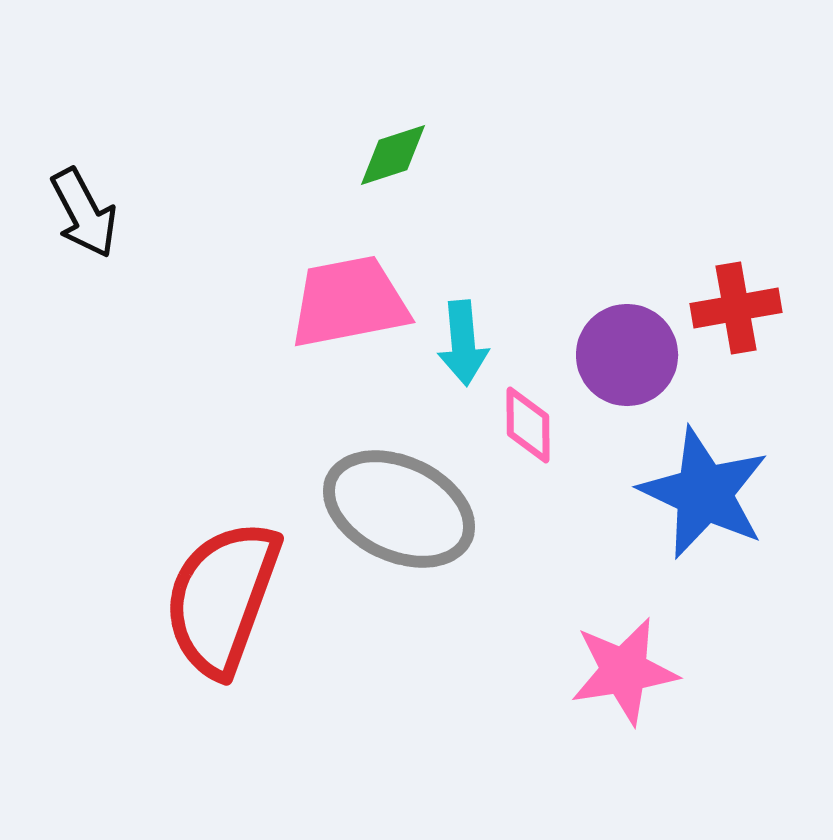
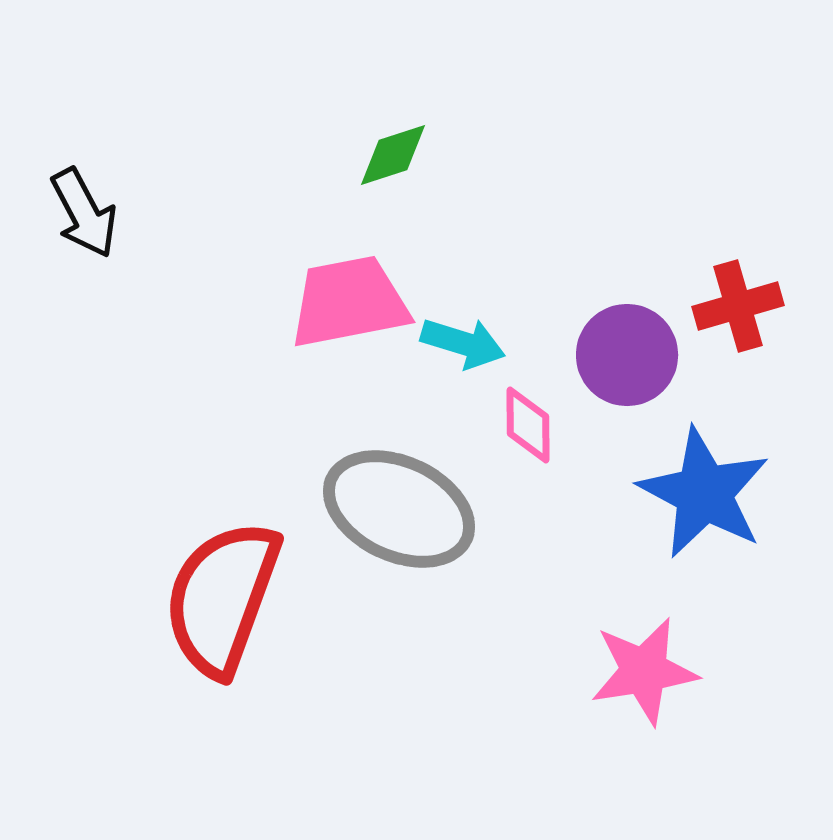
red cross: moved 2 px right, 2 px up; rotated 6 degrees counterclockwise
cyan arrow: rotated 68 degrees counterclockwise
blue star: rotated 3 degrees clockwise
pink star: moved 20 px right
